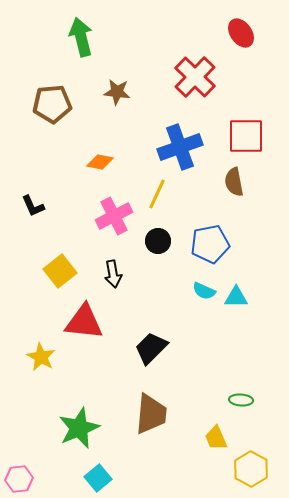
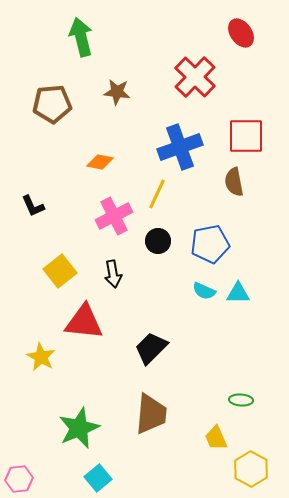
cyan triangle: moved 2 px right, 4 px up
